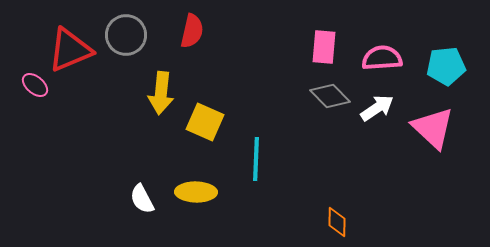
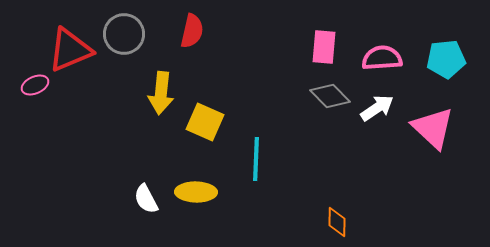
gray circle: moved 2 px left, 1 px up
cyan pentagon: moved 7 px up
pink ellipse: rotated 64 degrees counterclockwise
white semicircle: moved 4 px right
